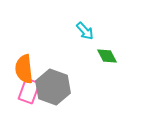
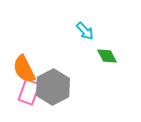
orange semicircle: rotated 20 degrees counterclockwise
gray hexagon: rotated 12 degrees clockwise
pink rectangle: moved 1 px down
